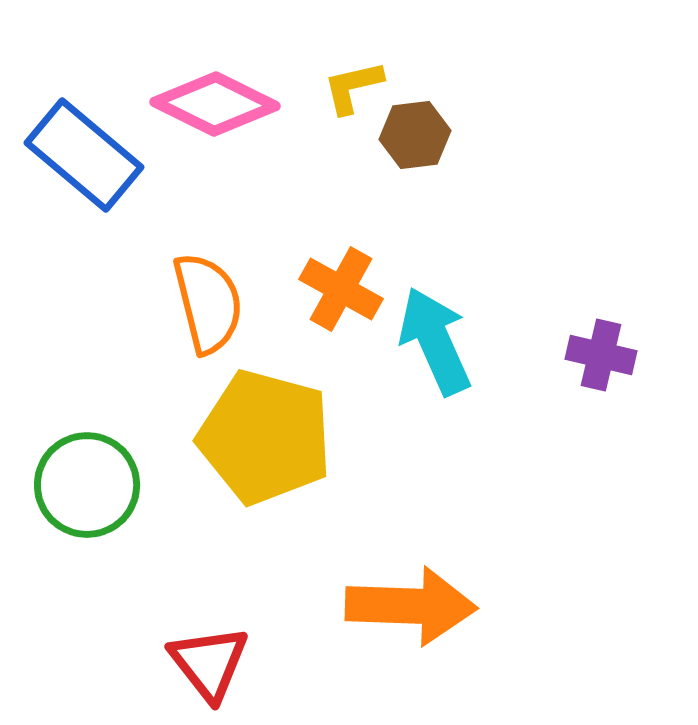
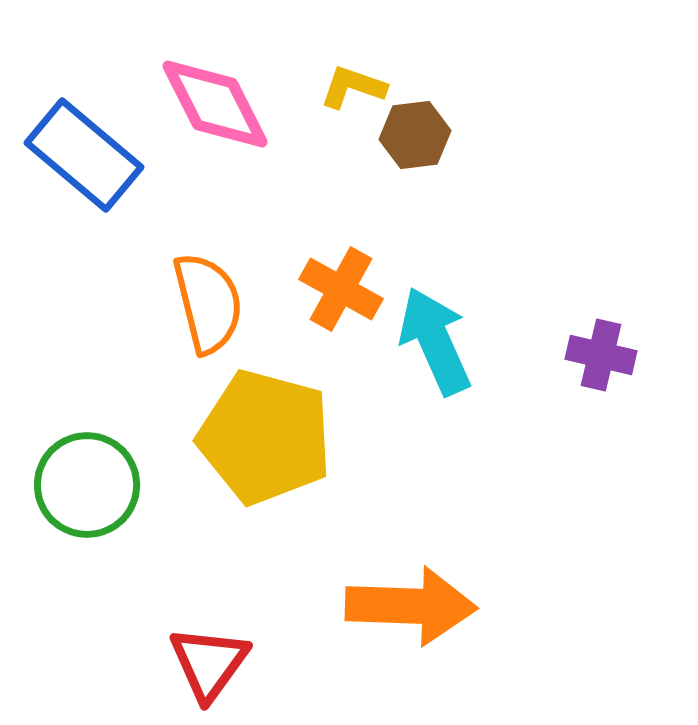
yellow L-shape: rotated 32 degrees clockwise
pink diamond: rotated 37 degrees clockwise
red triangle: rotated 14 degrees clockwise
